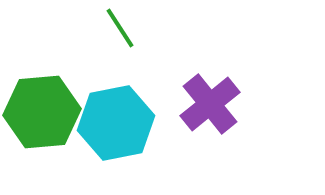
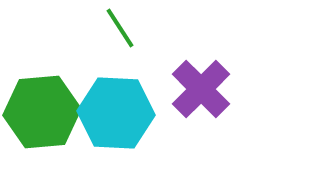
purple cross: moved 9 px left, 15 px up; rotated 6 degrees counterclockwise
cyan hexagon: moved 10 px up; rotated 14 degrees clockwise
